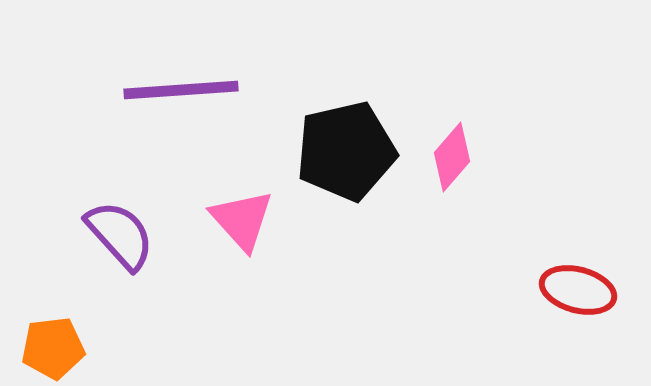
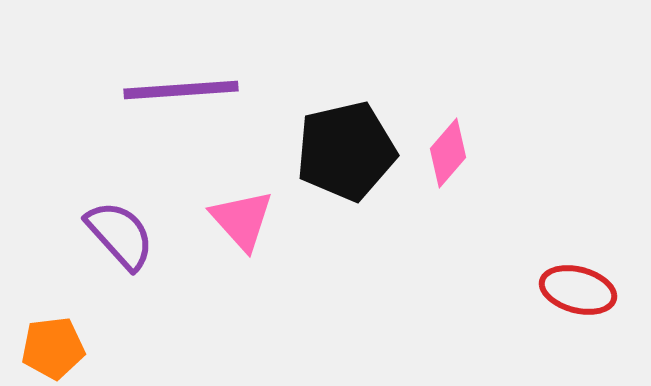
pink diamond: moved 4 px left, 4 px up
